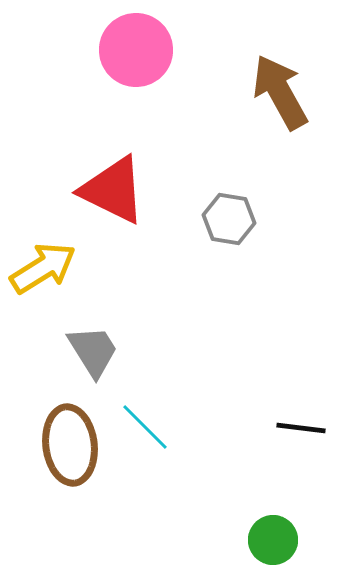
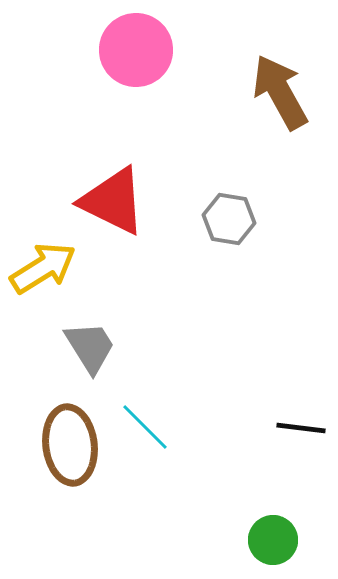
red triangle: moved 11 px down
gray trapezoid: moved 3 px left, 4 px up
